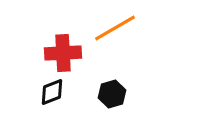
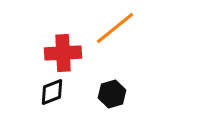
orange line: rotated 9 degrees counterclockwise
